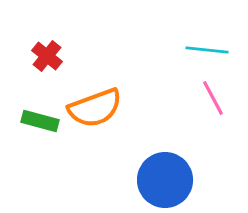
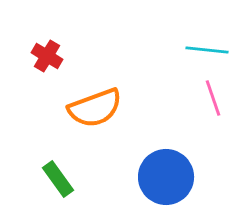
red cross: rotated 8 degrees counterclockwise
pink line: rotated 9 degrees clockwise
green rectangle: moved 18 px right, 58 px down; rotated 39 degrees clockwise
blue circle: moved 1 px right, 3 px up
